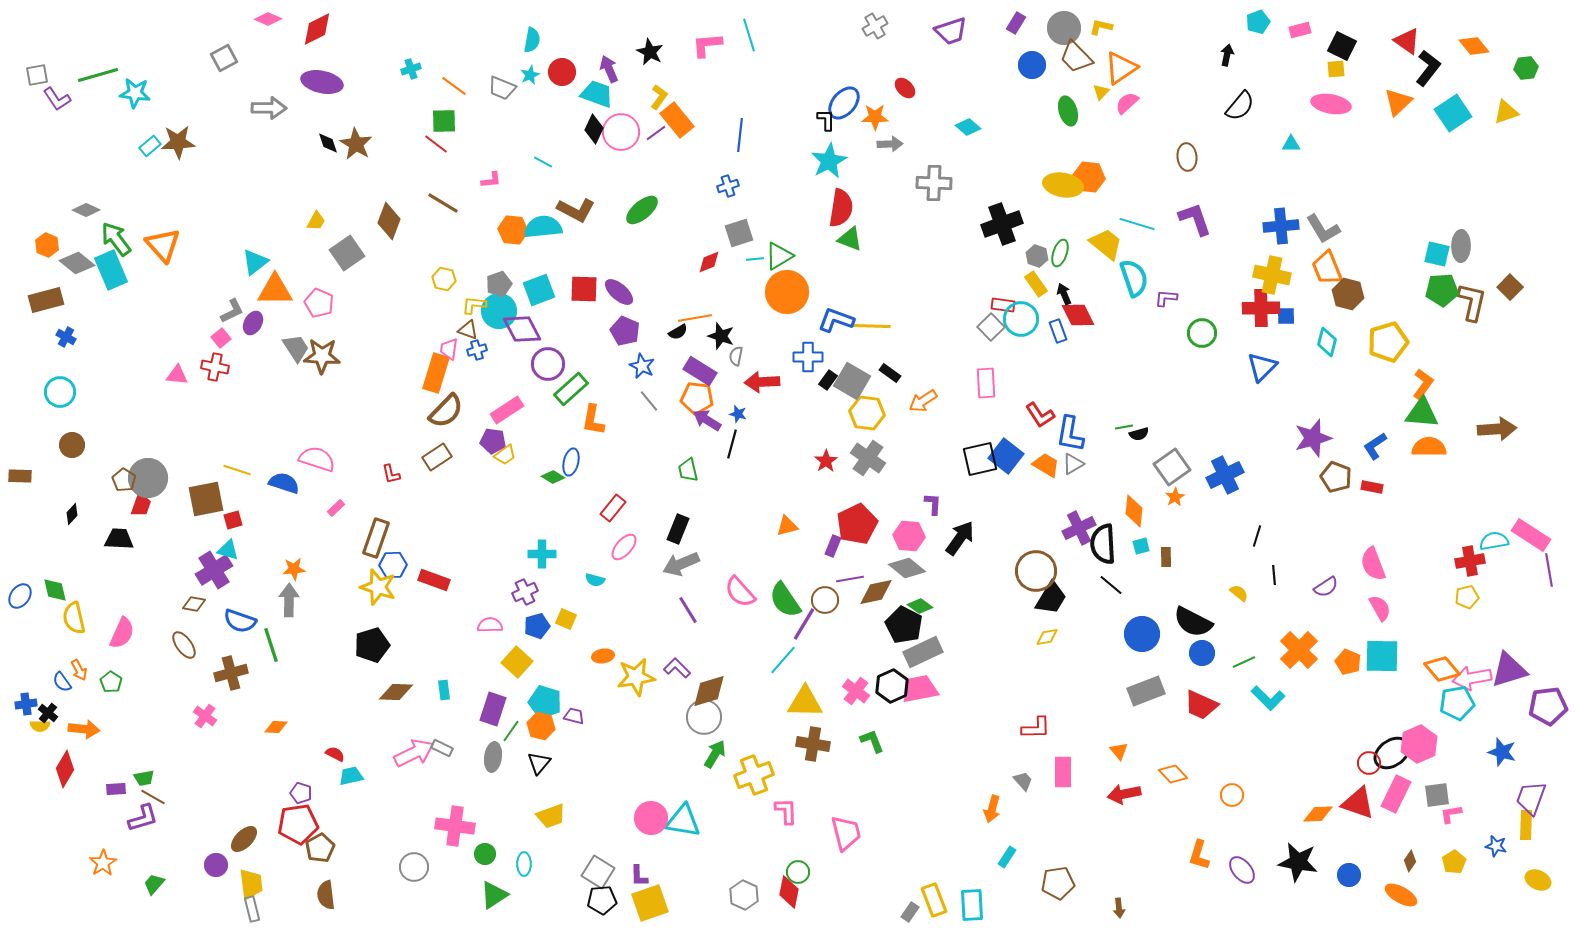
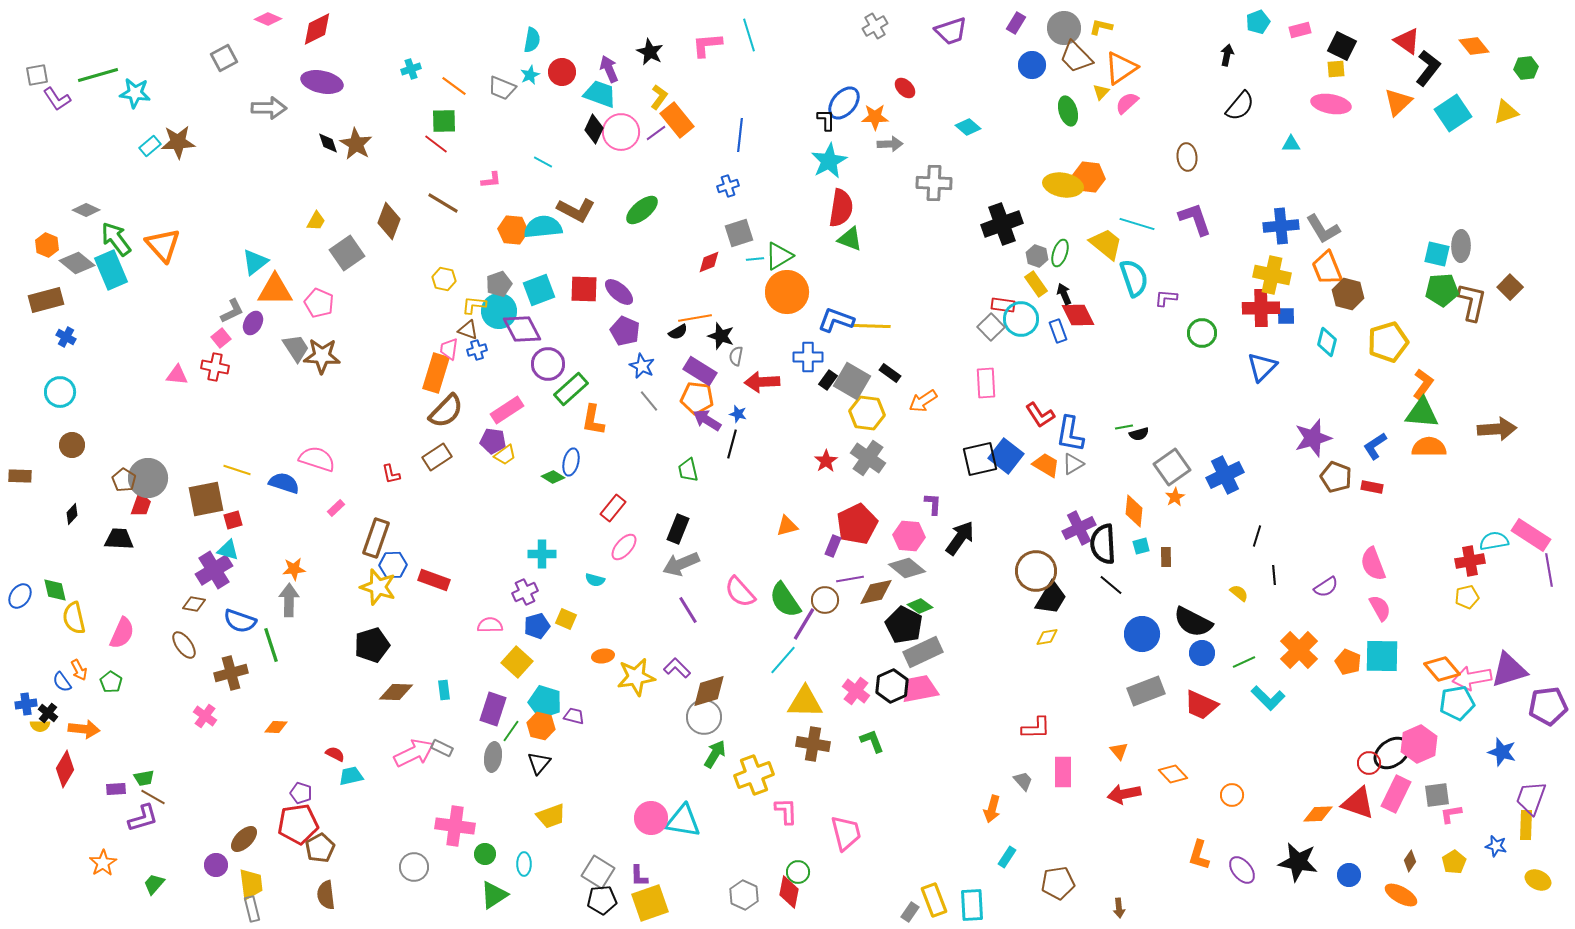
cyan trapezoid at (597, 94): moved 3 px right
